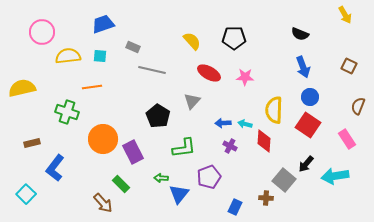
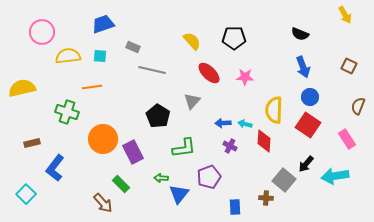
red ellipse at (209, 73): rotated 15 degrees clockwise
blue rectangle at (235, 207): rotated 28 degrees counterclockwise
